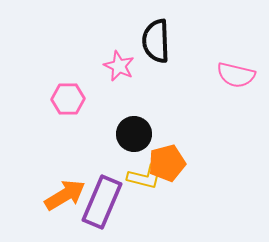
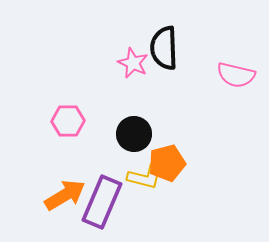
black semicircle: moved 8 px right, 7 px down
pink star: moved 14 px right, 3 px up
pink hexagon: moved 22 px down
